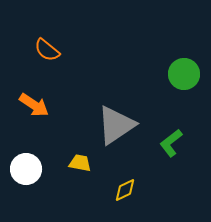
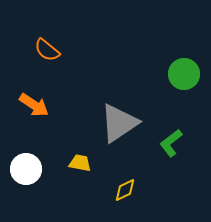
gray triangle: moved 3 px right, 2 px up
